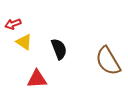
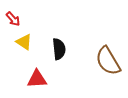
red arrow: moved 5 px up; rotated 112 degrees counterclockwise
black semicircle: rotated 15 degrees clockwise
